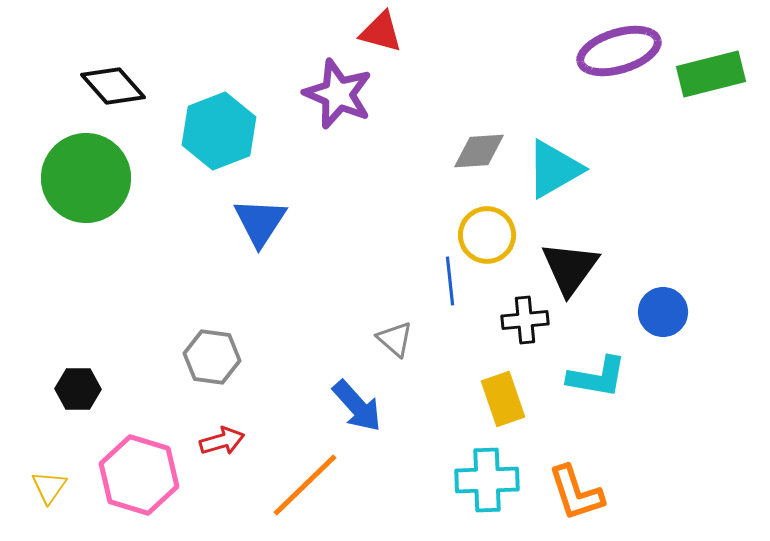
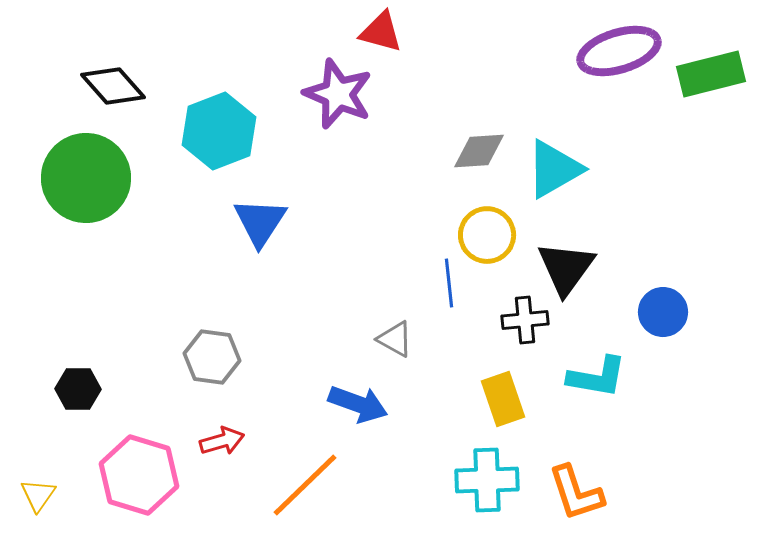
black triangle: moved 4 px left
blue line: moved 1 px left, 2 px down
gray triangle: rotated 12 degrees counterclockwise
blue arrow: moved 1 px right, 2 px up; rotated 28 degrees counterclockwise
yellow triangle: moved 11 px left, 8 px down
